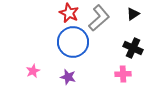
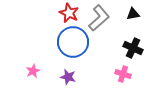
black triangle: rotated 24 degrees clockwise
pink cross: rotated 21 degrees clockwise
